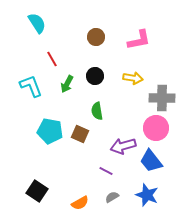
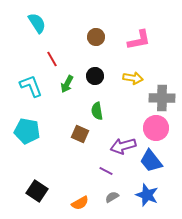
cyan pentagon: moved 23 px left
